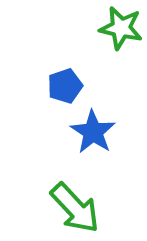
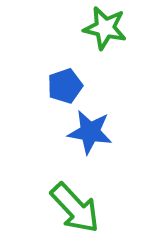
green star: moved 16 px left
blue star: moved 3 px left; rotated 24 degrees counterclockwise
